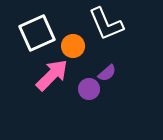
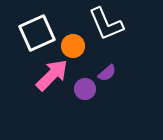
purple circle: moved 4 px left
